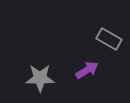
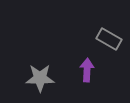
purple arrow: rotated 55 degrees counterclockwise
